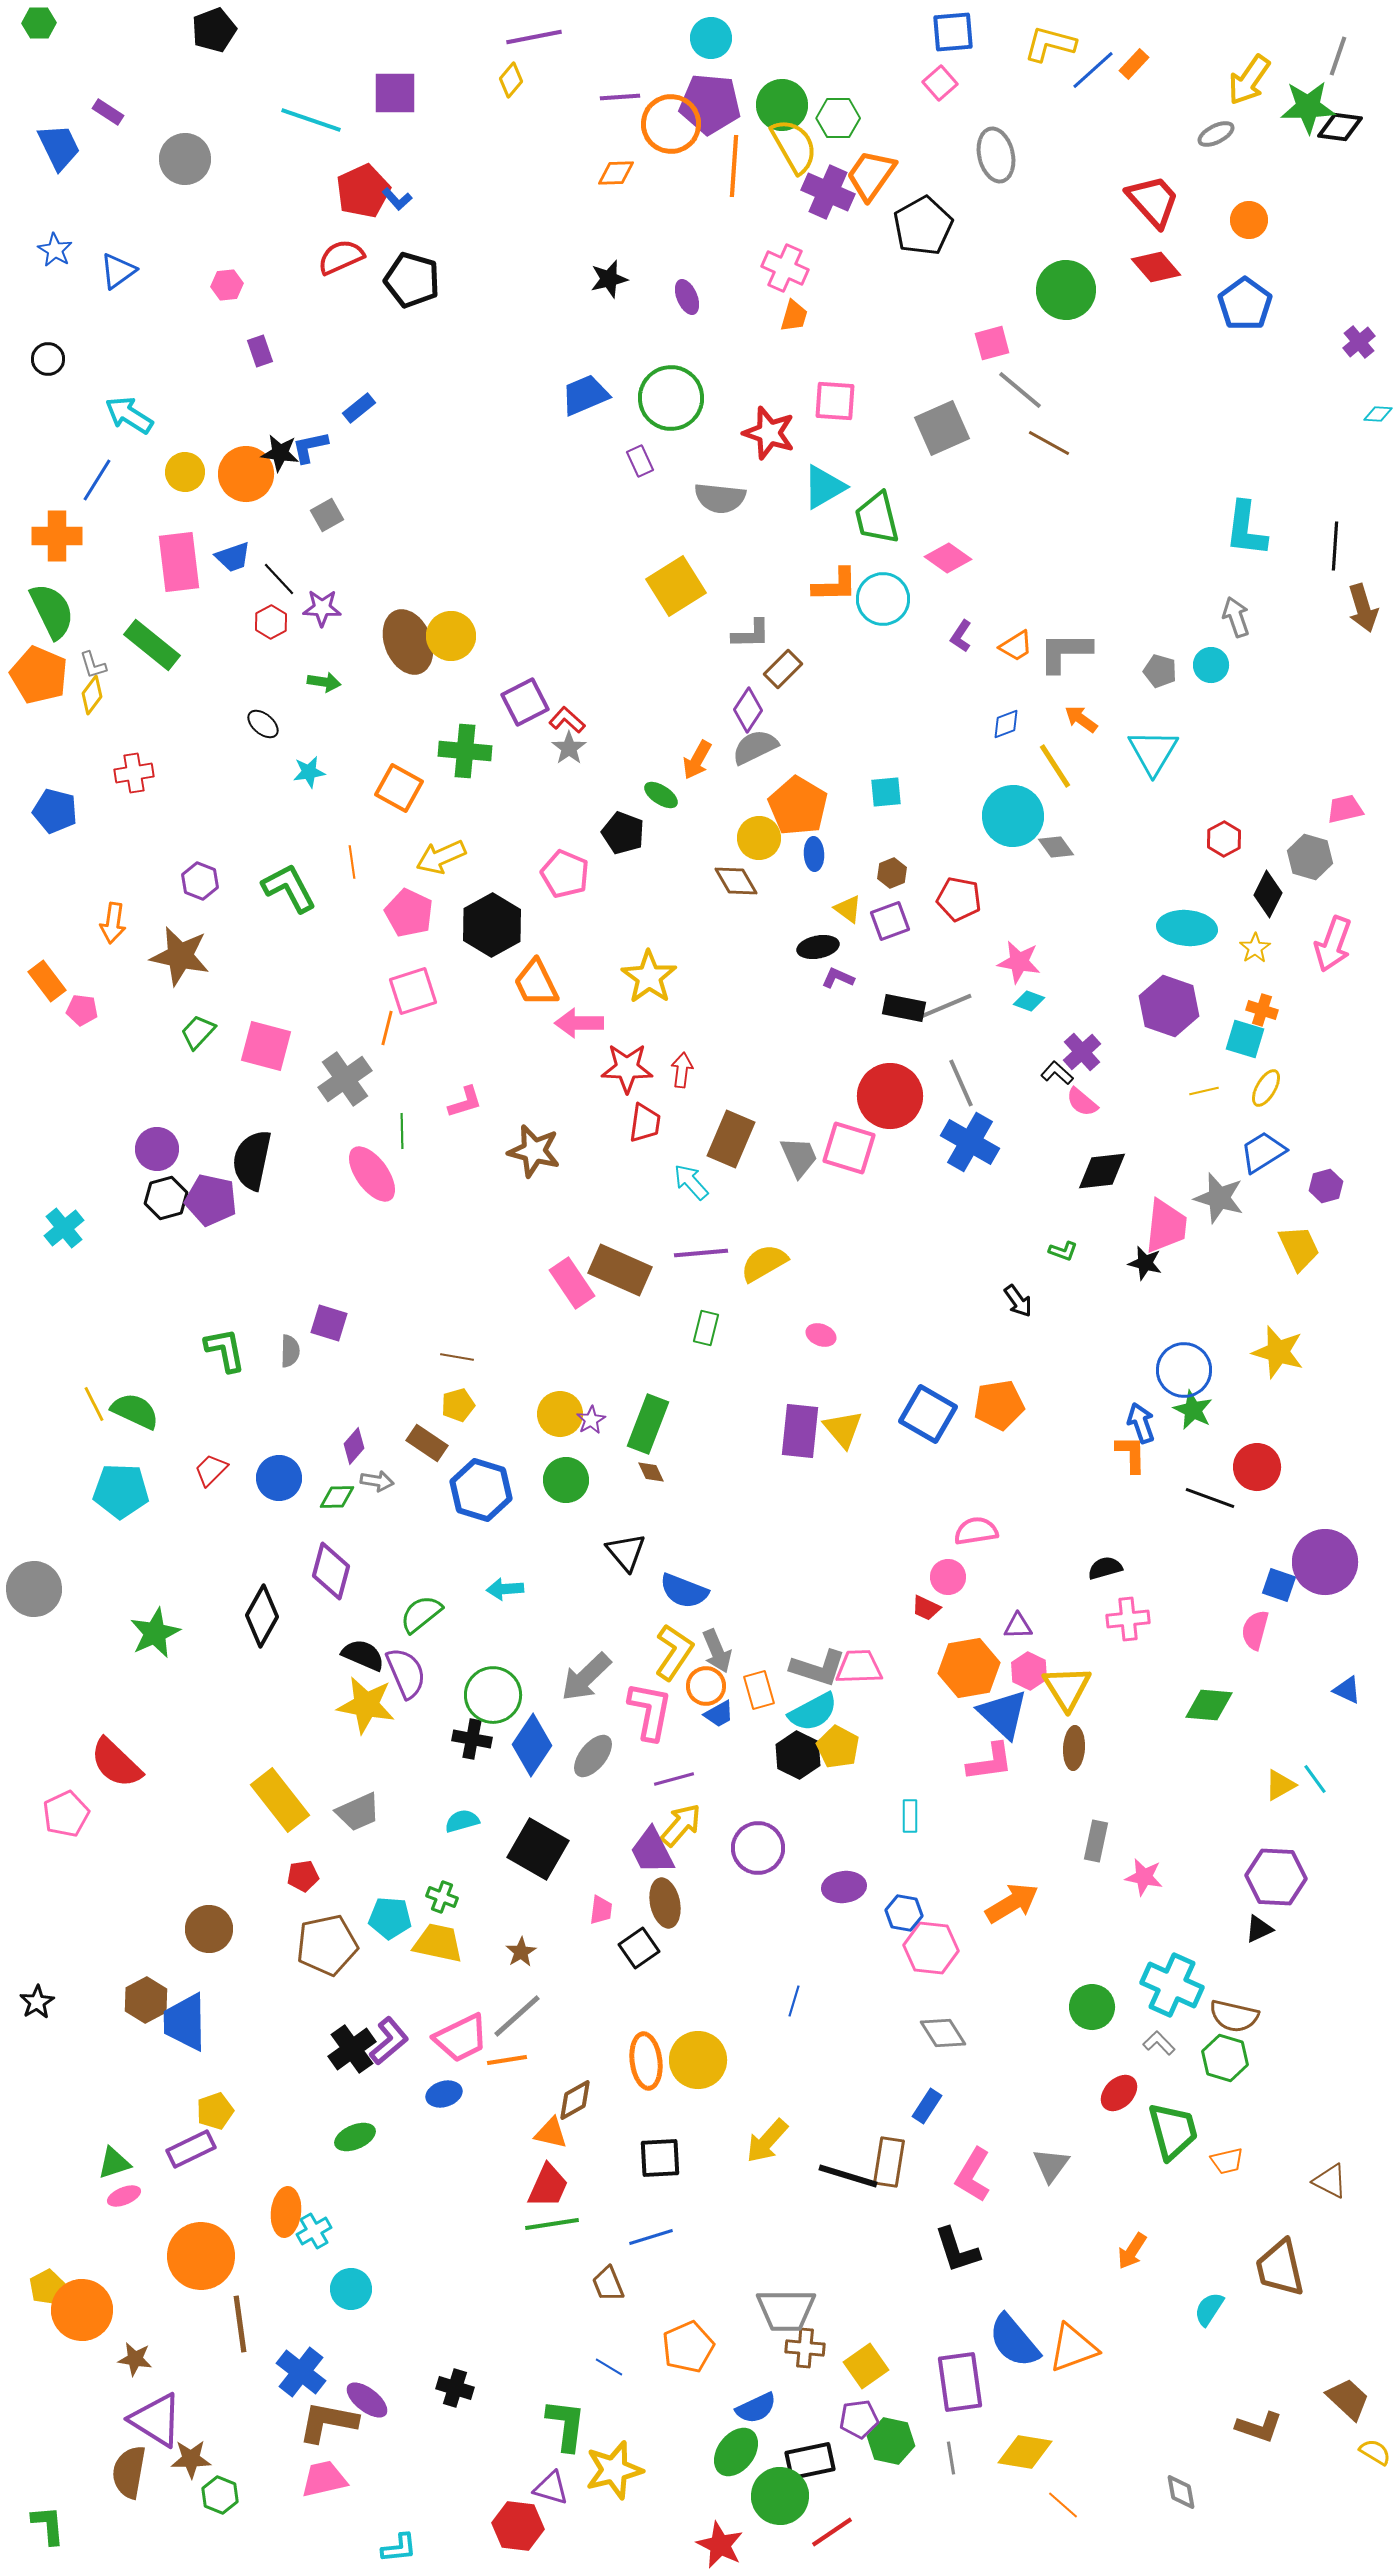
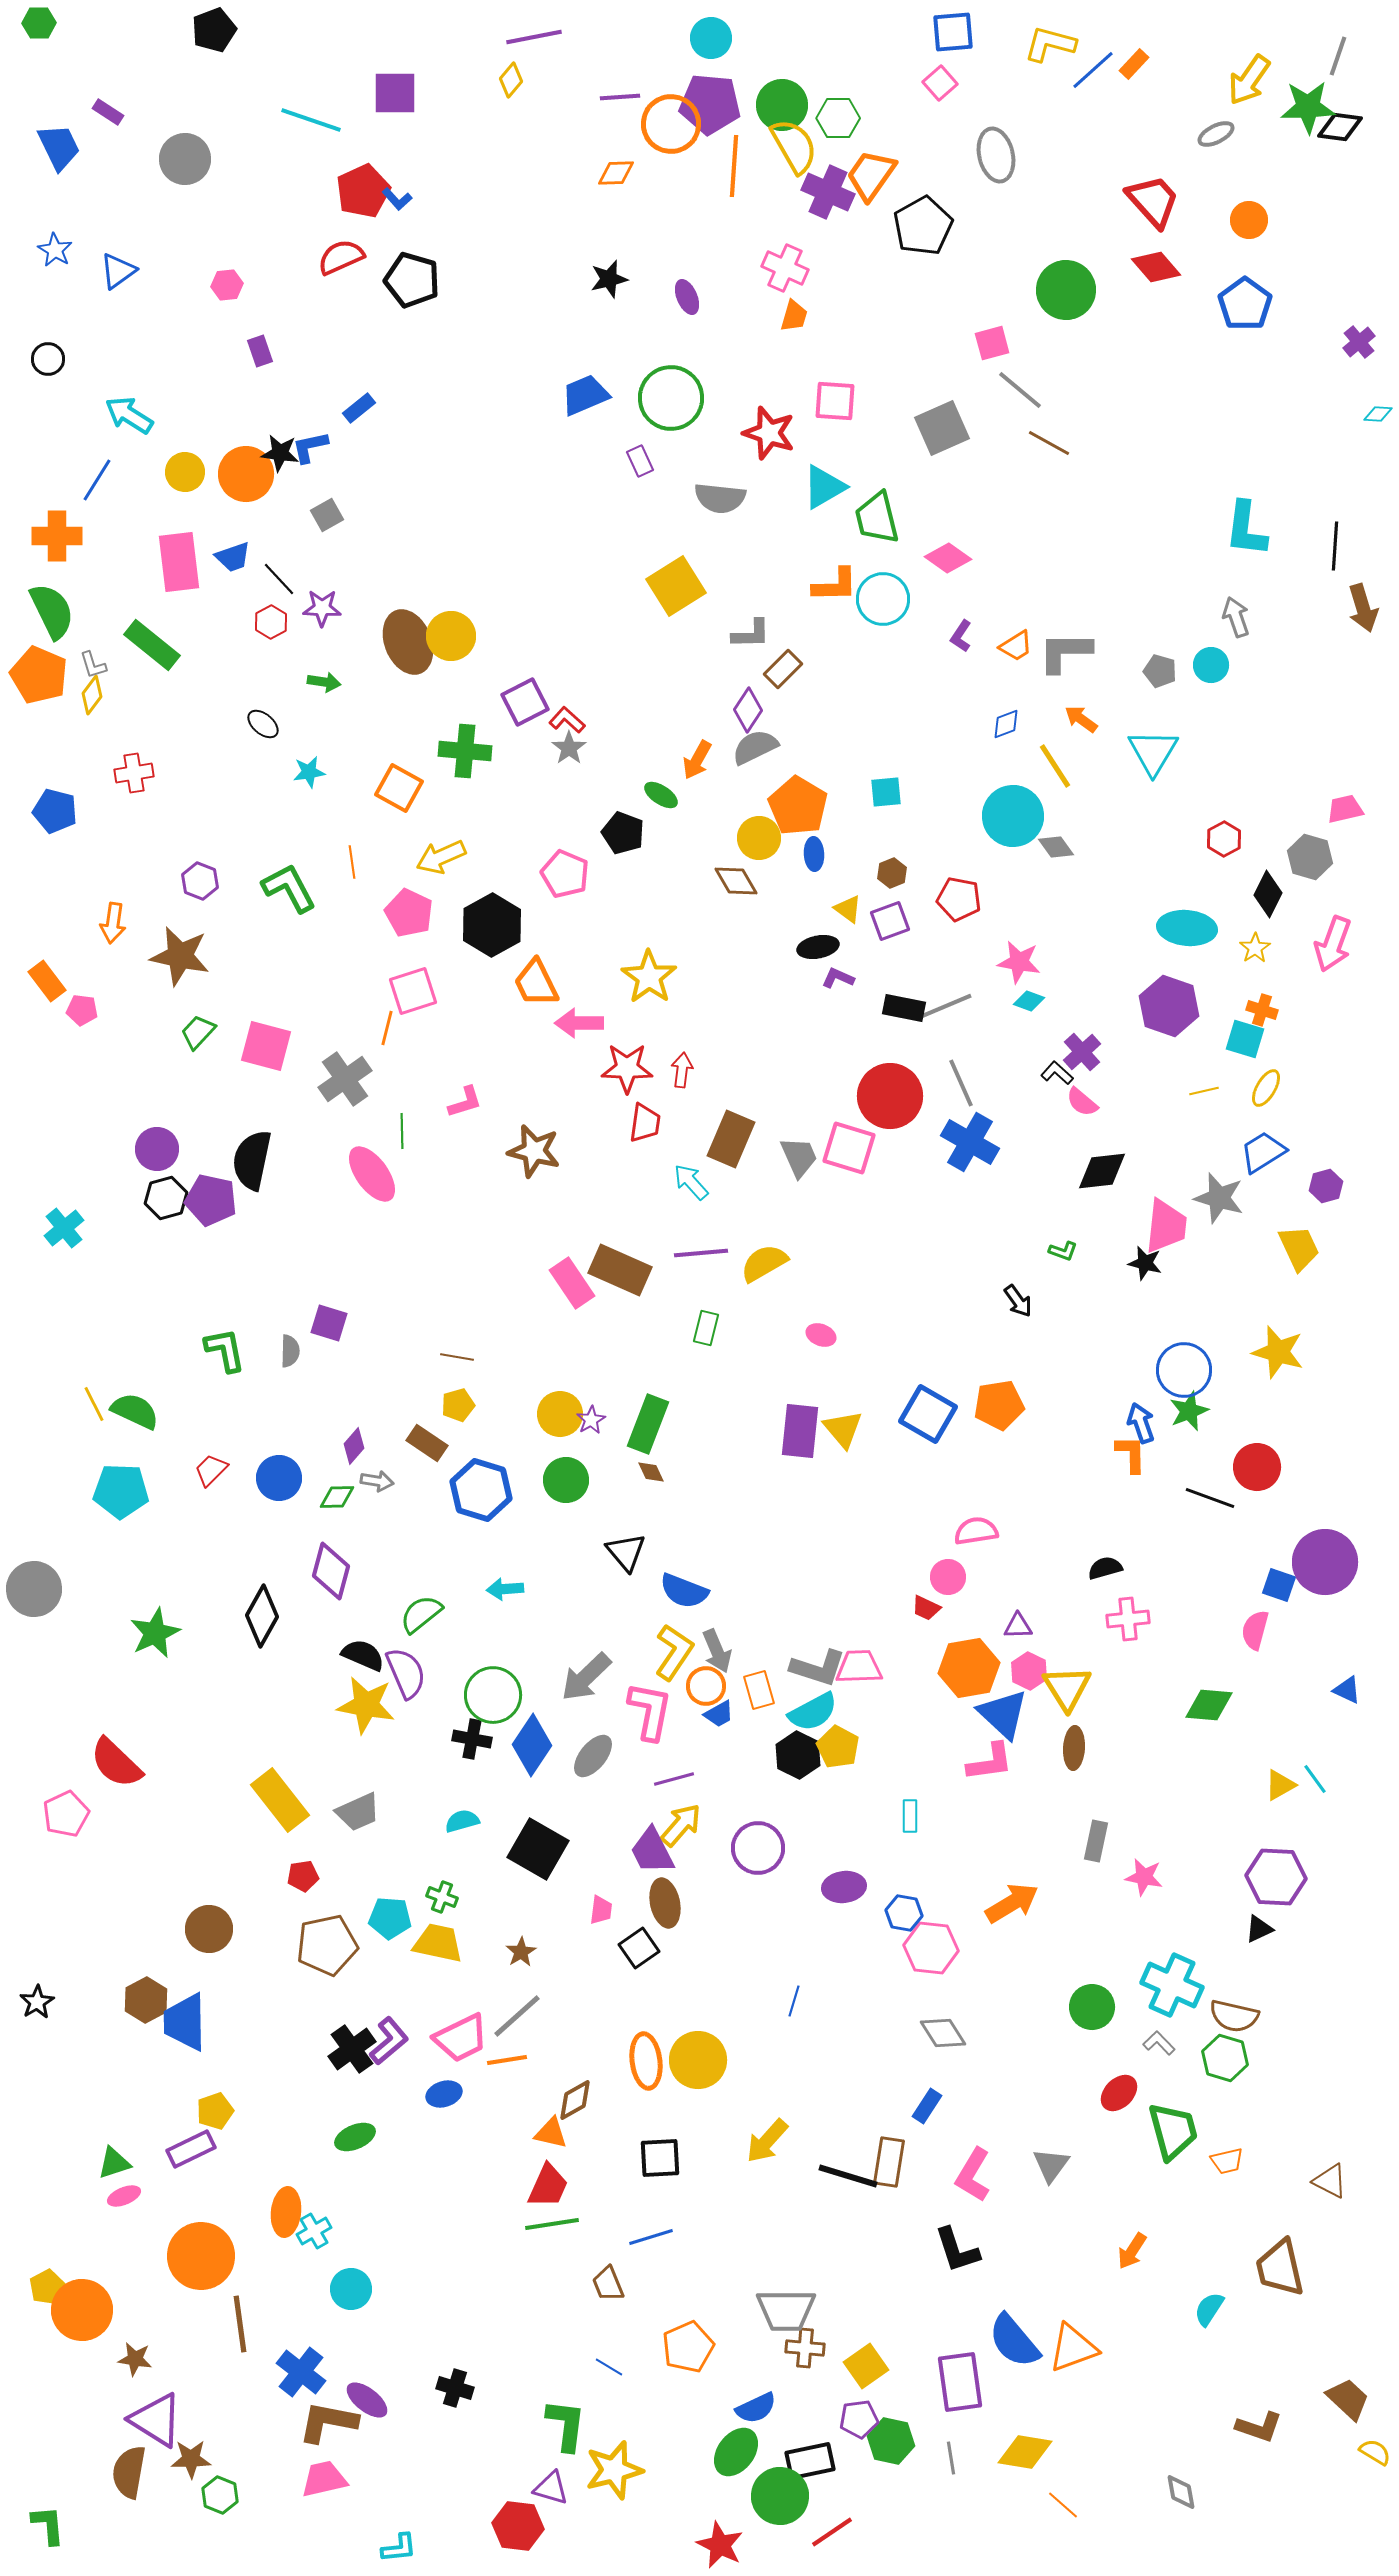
green star at (1193, 1410): moved 4 px left, 1 px down; rotated 24 degrees clockwise
